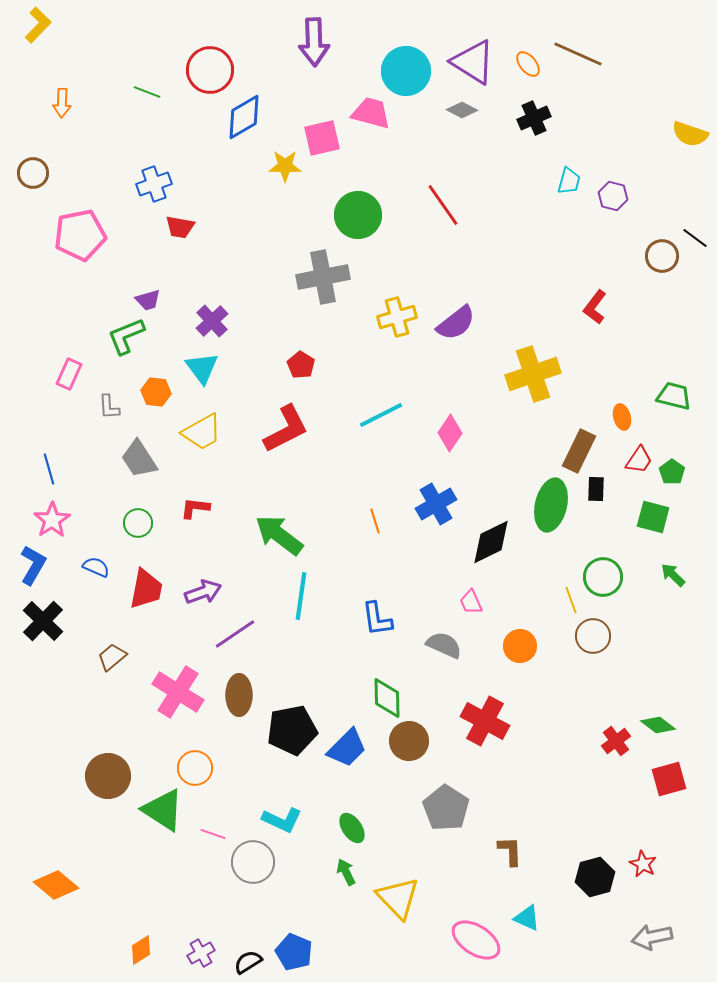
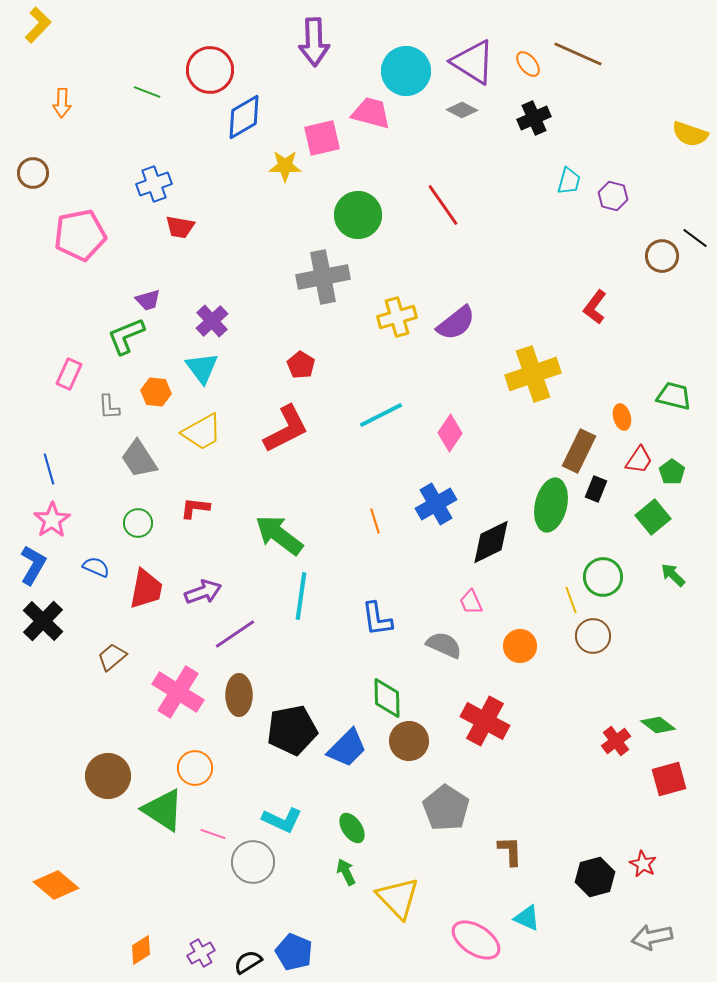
black rectangle at (596, 489): rotated 20 degrees clockwise
green square at (653, 517): rotated 36 degrees clockwise
